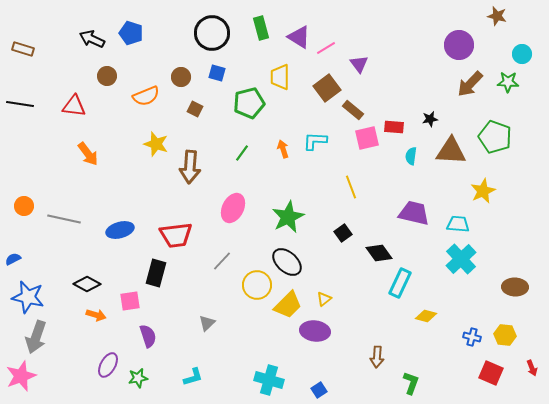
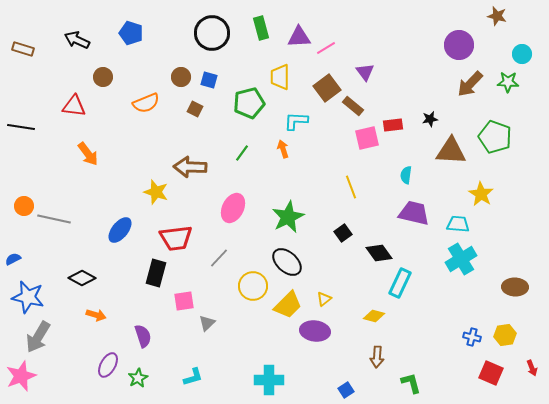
purple triangle at (299, 37): rotated 35 degrees counterclockwise
black arrow at (92, 39): moved 15 px left, 1 px down
purple triangle at (359, 64): moved 6 px right, 8 px down
blue square at (217, 73): moved 8 px left, 7 px down
brown circle at (107, 76): moved 4 px left, 1 px down
orange semicircle at (146, 96): moved 7 px down
black line at (20, 104): moved 1 px right, 23 px down
brown rectangle at (353, 110): moved 4 px up
red rectangle at (394, 127): moved 1 px left, 2 px up; rotated 12 degrees counterclockwise
cyan L-shape at (315, 141): moved 19 px left, 20 px up
yellow star at (156, 144): moved 48 px down
cyan semicircle at (411, 156): moved 5 px left, 19 px down
brown arrow at (190, 167): rotated 88 degrees clockwise
yellow star at (483, 191): moved 2 px left, 3 px down; rotated 15 degrees counterclockwise
gray line at (64, 219): moved 10 px left
blue ellipse at (120, 230): rotated 36 degrees counterclockwise
red trapezoid at (176, 235): moved 3 px down
cyan cross at (461, 259): rotated 12 degrees clockwise
gray line at (222, 261): moved 3 px left, 3 px up
black diamond at (87, 284): moved 5 px left, 6 px up
yellow circle at (257, 285): moved 4 px left, 1 px down
pink square at (130, 301): moved 54 px right
yellow diamond at (426, 316): moved 52 px left
yellow hexagon at (505, 335): rotated 15 degrees counterclockwise
purple semicircle at (148, 336): moved 5 px left
gray arrow at (36, 337): moved 2 px right; rotated 12 degrees clockwise
green star at (138, 378): rotated 18 degrees counterclockwise
cyan cross at (269, 380): rotated 16 degrees counterclockwise
green L-shape at (411, 383): rotated 35 degrees counterclockwise
blue square at (319, 390): moved 27 px right
